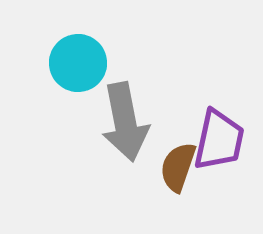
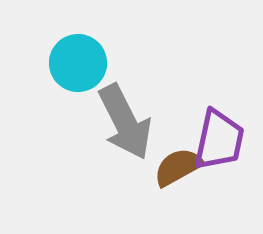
gray arrow: rotated 16 degrees counterclockwise
brown semicircle: rotated 42 degrees clockwise
